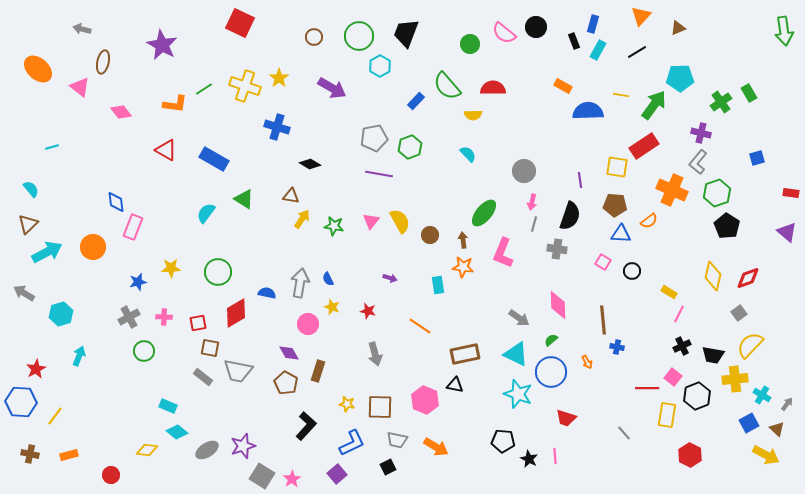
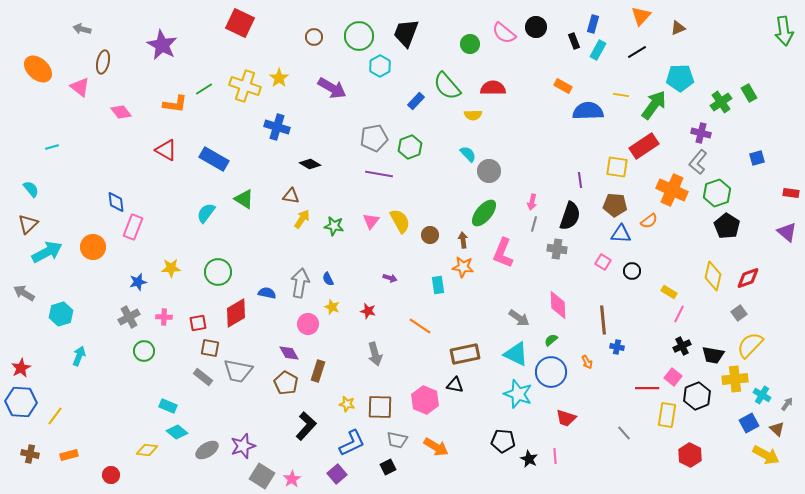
gray circle at (524, 171): moved 35 px left
red star at (36, 369): moved 15 px left, 1 px up
